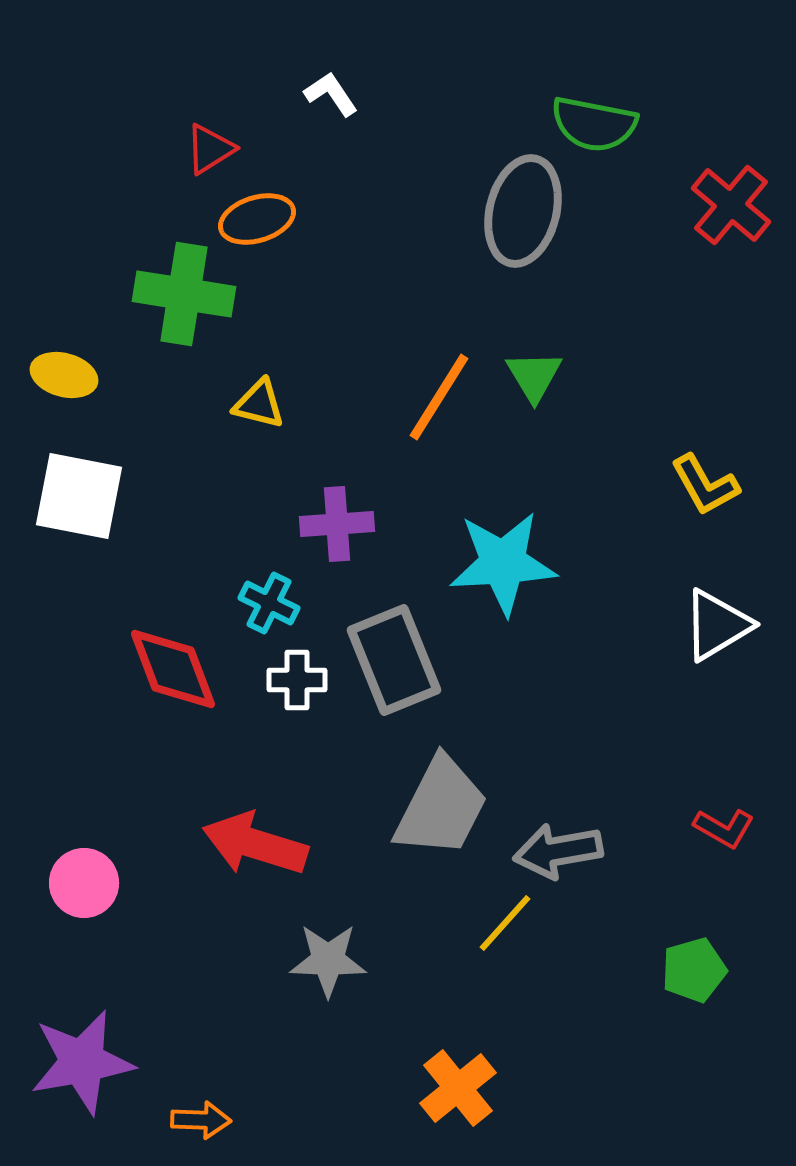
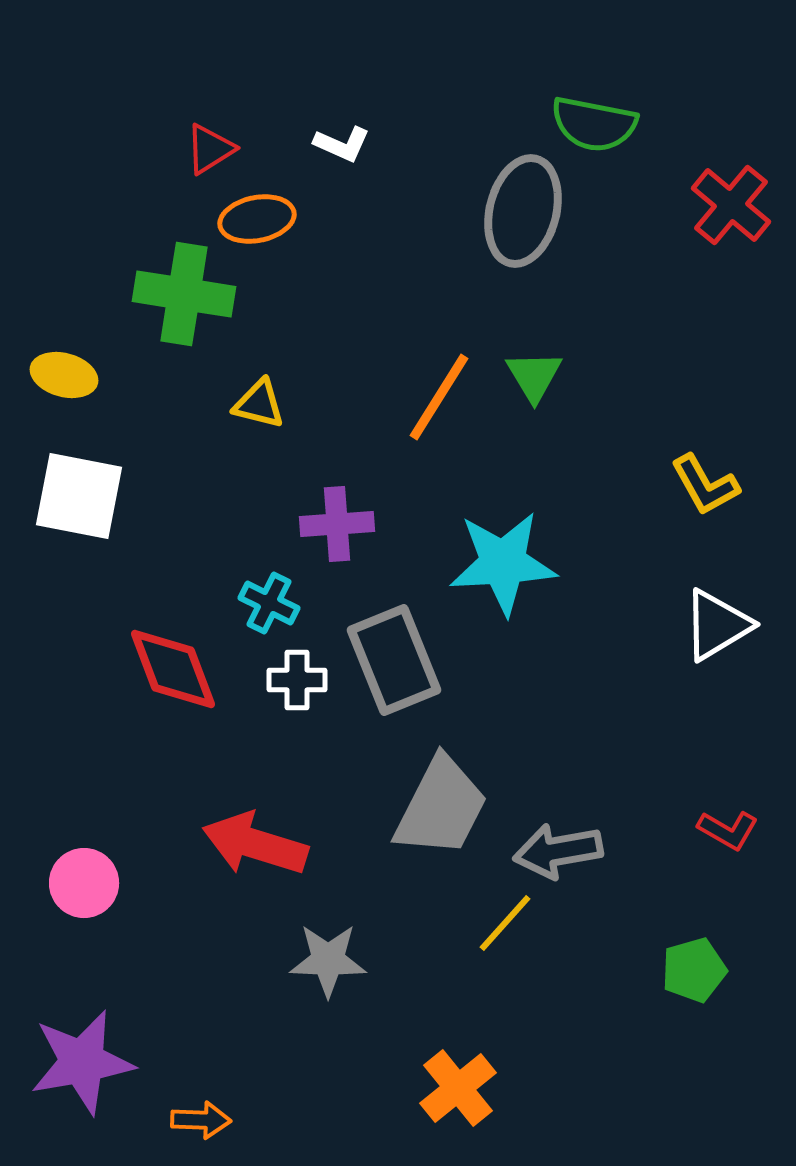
white L-shape: moved 11 px right, 50 px down; rotated 148 degrees clockwise
orange ellipse: rotated 6 degrees clockwise
red L-shape: moved 4 px right, 2 px down
